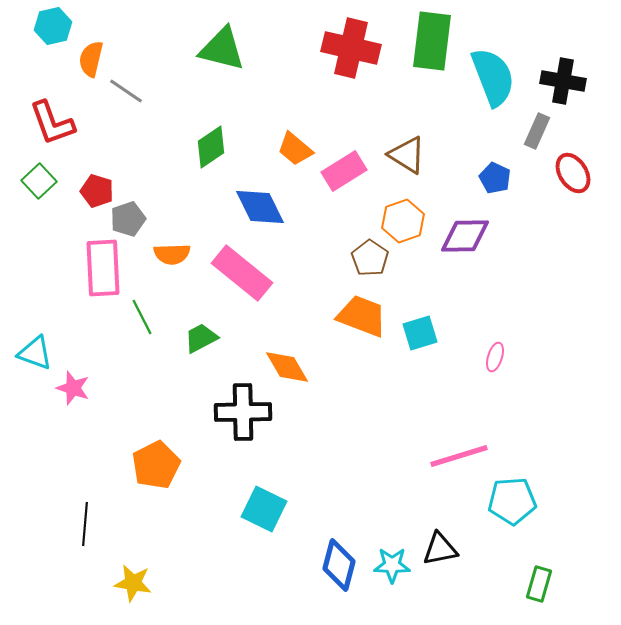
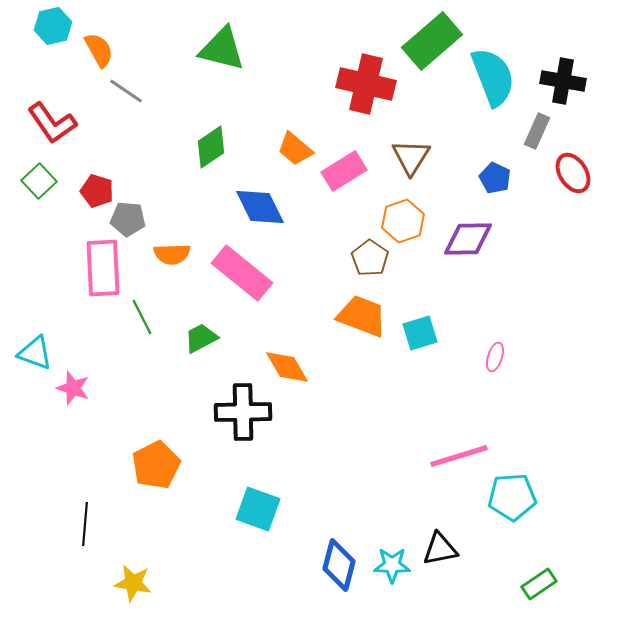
green rectangle at (432, 41): rotated 42 degrees clockwise
red cross at (351, 48): moved 15 px right, 36 px down
orange semicircle at (91, 59): moved 8 px right, 9 px up; rotated 138 degrees clockwise
red L-shape at (52, 123): rotated 15 degrees counterclockwise
brown triangle at (407, 155): moved 4 px right, 2 px down; rotated 30 degrees clockwise
gray pentagon at (128, 219): rotated 24 degrees clockwise
purple diamond at (465, 236): moved 3 px right, 3 px down
cyan pentagon at (512, 501): moved 4 px up
cyan square at (264, 509): moved 6 px left; rotated 6 degrees counterclockwise
green rectangle at (539, 584): rotated 40 degrees clockwise
